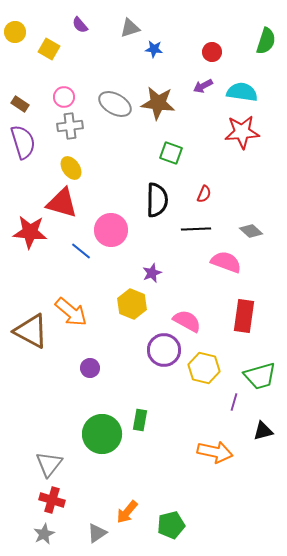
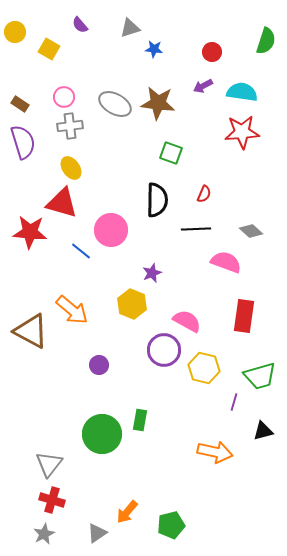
orange arrow at (71, 312): moved 1 px right, 2 px up
purple circle at (90, 368): moved 9 px right, 3 px up
